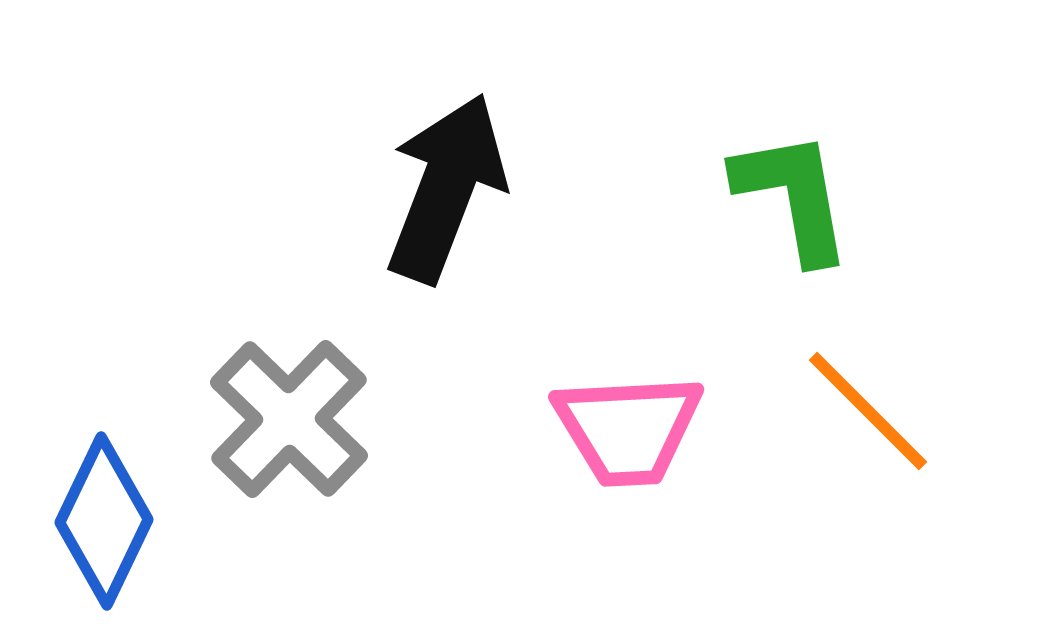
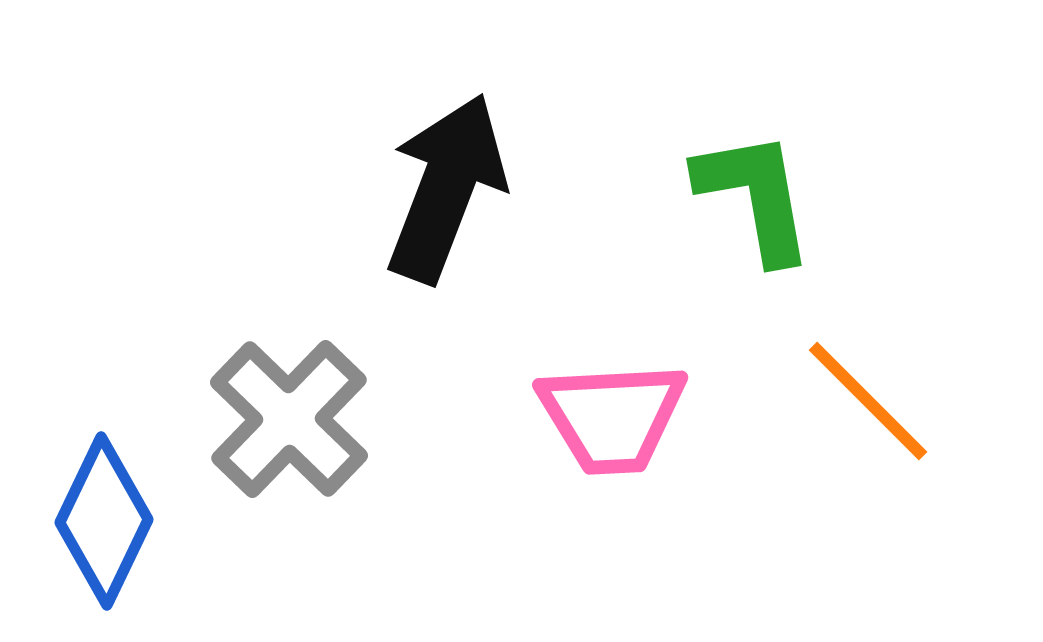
green L-shape: moved 38 px left
orange line: moved 10 px up
pink trapezoid: moved 16 px left, 12 px up
